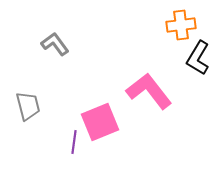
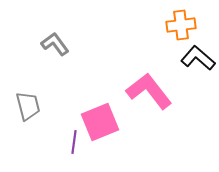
black L-shape: rotated 100 degrees clockwise
